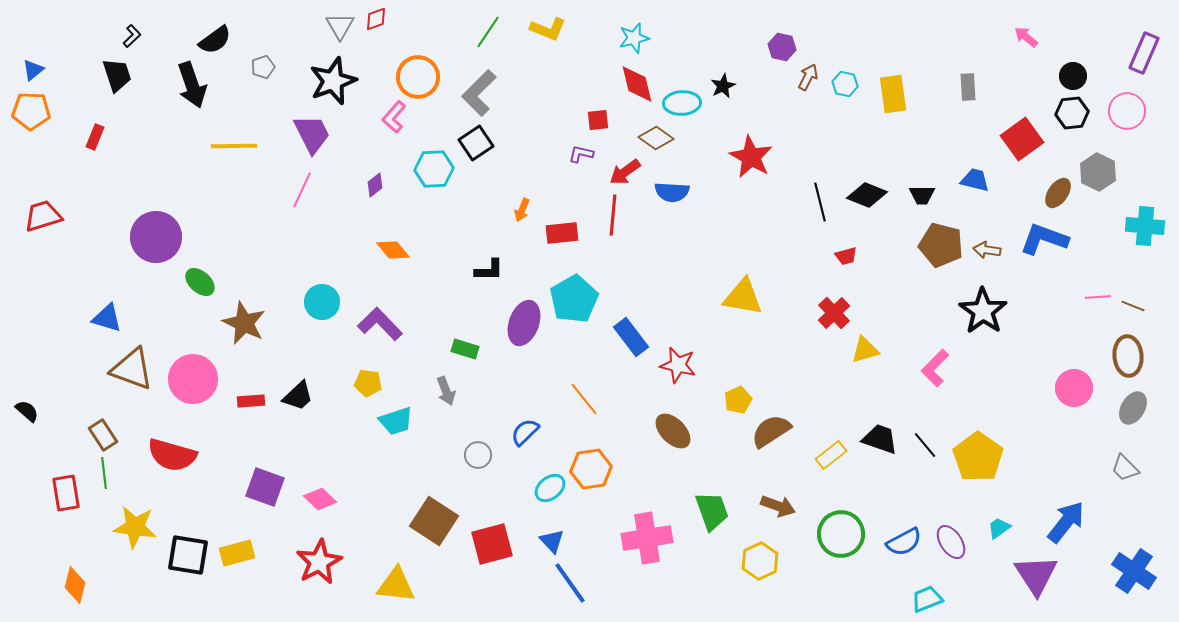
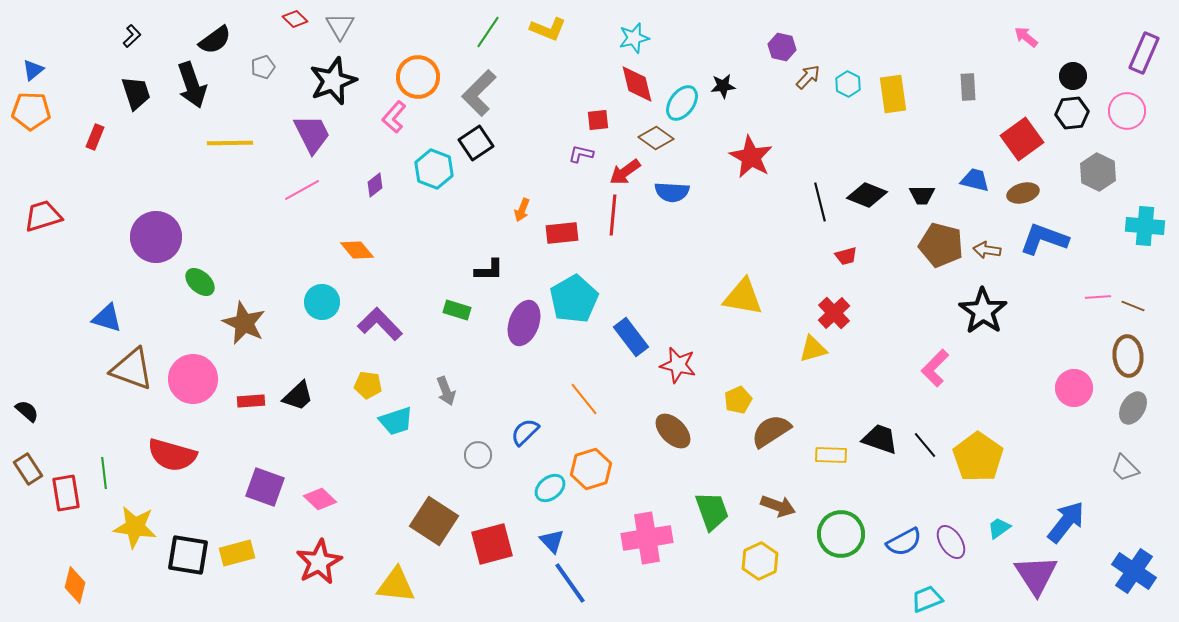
red diamond at (376, 19): moved 81 px left; rotated 65 degrees clockwise
black trapezoid at (117, 75): moved 19 px right, 18 px down
brown arrow at (808, 77): rotated 16 degrees clockwise
cyan hexagon at (845, 84): moved 3 px right; rotated 15 degrees clockwise
black star at (723, 86): rotated 20 degrees clockwise
cyan ellipse at (682, 103): rotated 51 degrees counterclockwise
yellow line at (234, 146): moved 4 px left, 3 px up
cyan hexagon at (434, 169): rotated 24 degrees clockwise
pink line at (302, 190): rotated 36 degrees clockwise
brown ellipse at (1058, 193): moved 35 px left; rotated 40 degrees clockwise
orange diamond at (393, 250): moved 36 px left
green rectangle at (465, 349): moved 8 px left, 39 px up
yellow triangle at (865, 350): moved 52 px left, 1 px up
yellow pentagon at (368, 383): moved 2 px down
brown rectangle at (103, 435): moved 75 px left, 34 px down
yellow rectangle at (831, 455): rotated 40 degrees clockwise
orange hexagon at (591, 469): rotated 9 degrees counterclockwise
